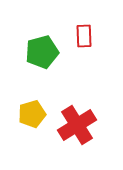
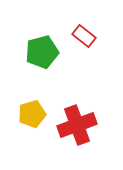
red rectangle: rotated 50 degrees counterclockwise
red cross: rotated 12 degrees clockwise
